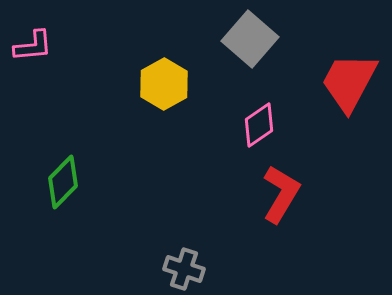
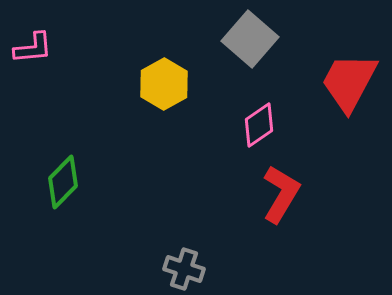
pink L-shape: moved 2 px down
